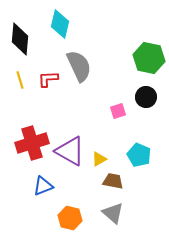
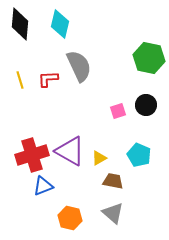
black diamond: moved 15 px up
black circle: moved 8 px down
red cross: moved 12 px down
yellow triangle: moved 1 px up
